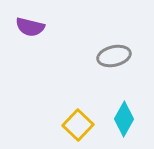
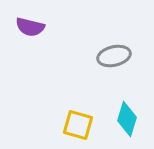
cyan diamond: moved 3 px right; rotated 12 degrees counterclockwise
yellow square: rotated 28 degrees counterclockwise
